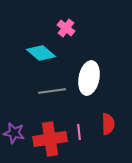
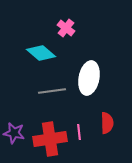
red semicircle: moved 1 px left, 1 px up
